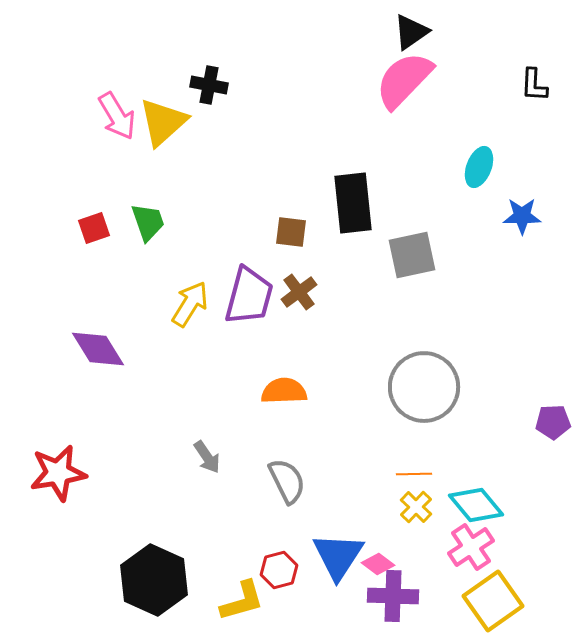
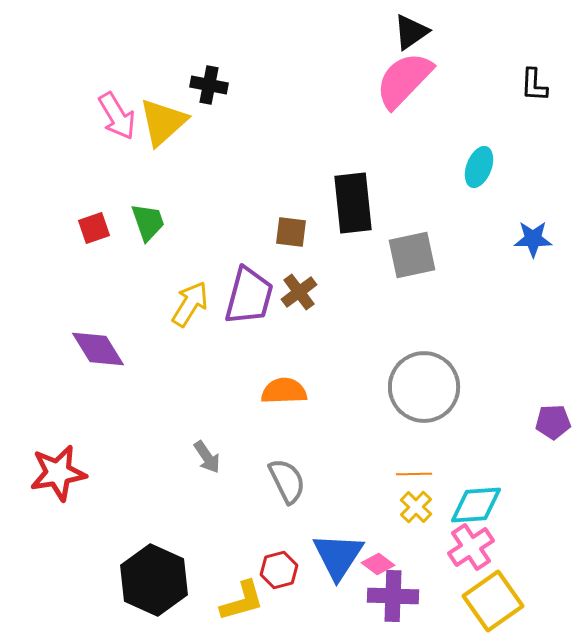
blue star: moved 11 px right, 23 px down
cyan diamond: rotated 54 degrees counterclockwise
